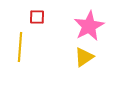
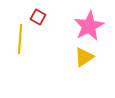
red square: moved 1 px right; rotated 28 degrees clockwise
yellow line: moved 8 px up
